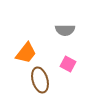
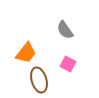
gray semicircle: rotated 54 degrees clockwise
brown ellipse: moved 1 px left
